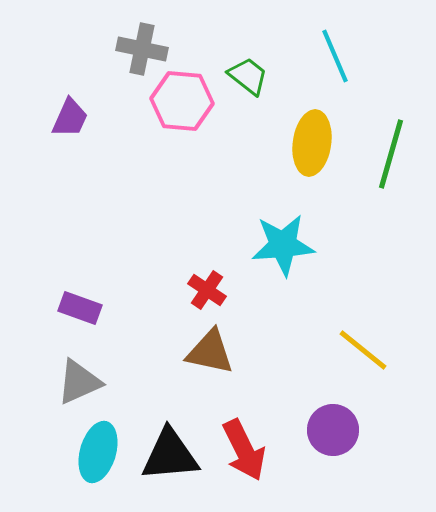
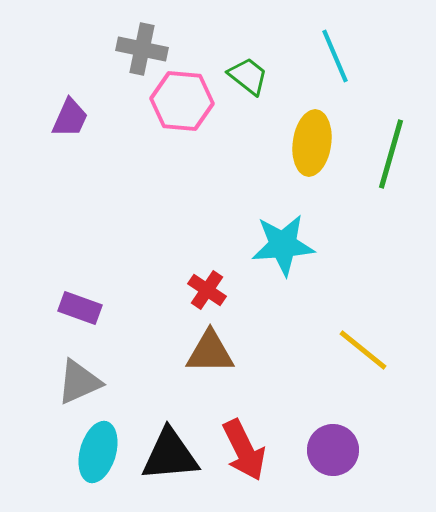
brown triangle: rotated 12 degrees counterclockwise
purple circle: moved 20 px down
